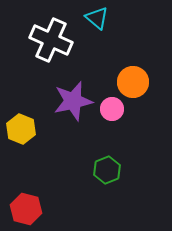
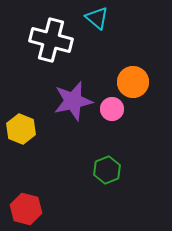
white cross: rotated 9 degrees counterclockwise
